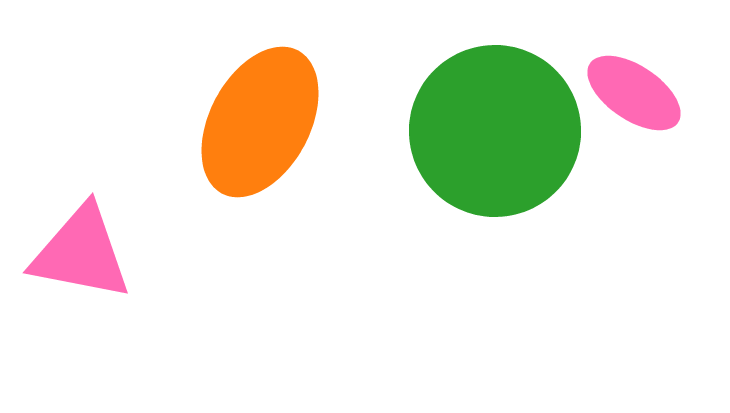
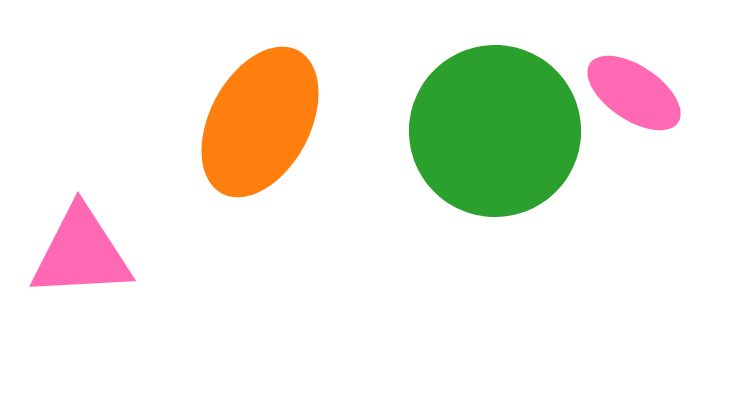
pink triangle: rotated 14 degrees counterclockwise
